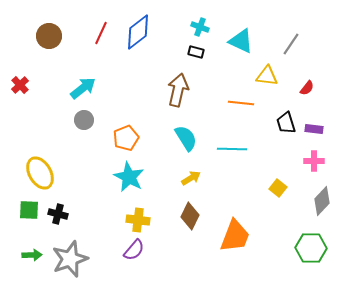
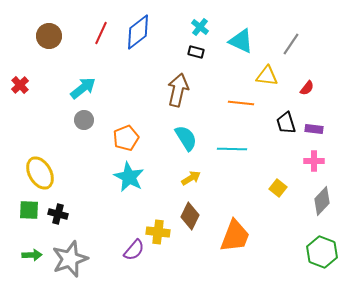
cyan cross: rotated 18 degrees clockwise
yellow cross: moved 20 px right, 12 px down
green hexagon: moved 11 px right, 4 px down; rotated 20 degrees clockwise
